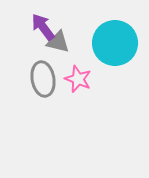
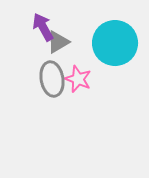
purple arrow: rotated 8 degrees clockwise
gray triangle: rotated 45 degrees counterclockwise
gray ellipse: moved 9 px right
